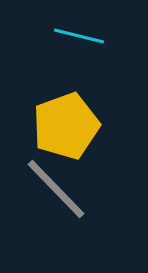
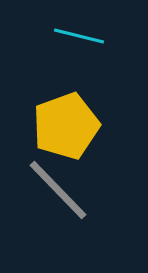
gray line: moved 2 px right, 1 px down
